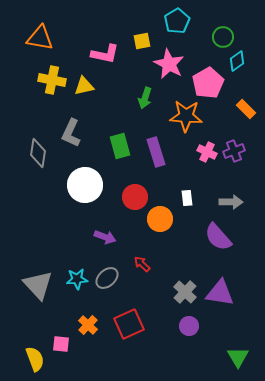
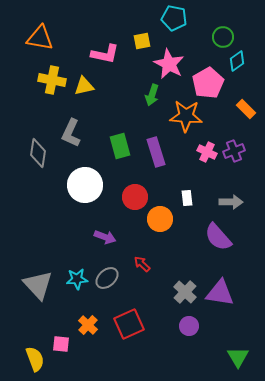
cyan pentagon: moved 3 px left, 3 px up; rotated 30 degrees counterclockwise
green arrow: moved 7 px right, 3 px up
